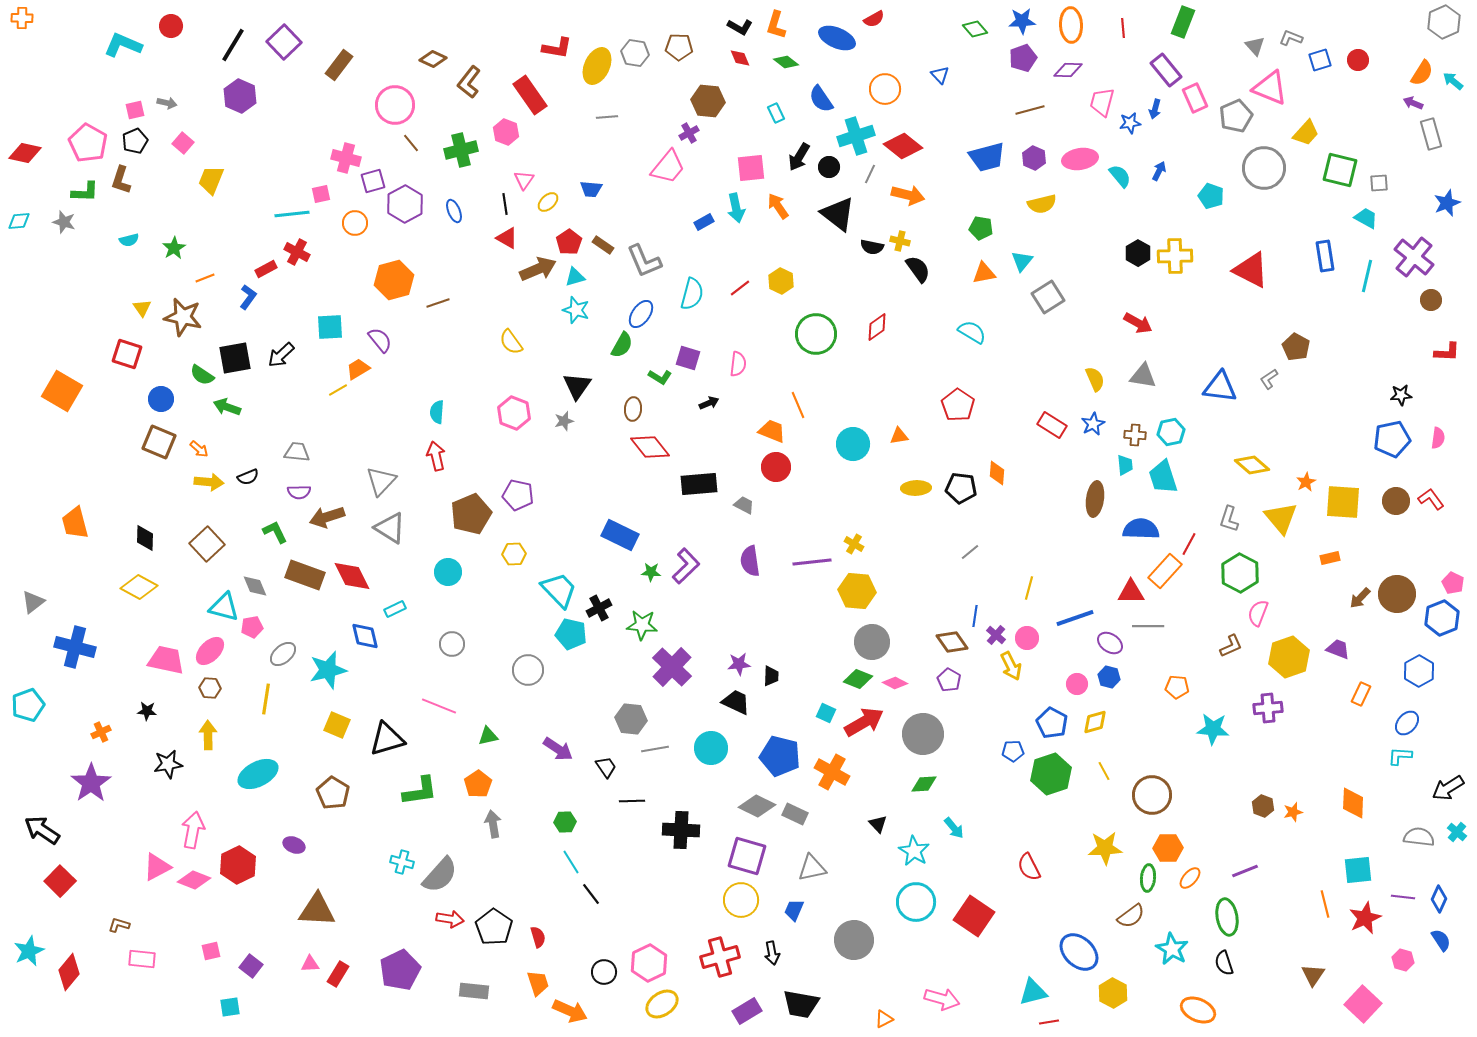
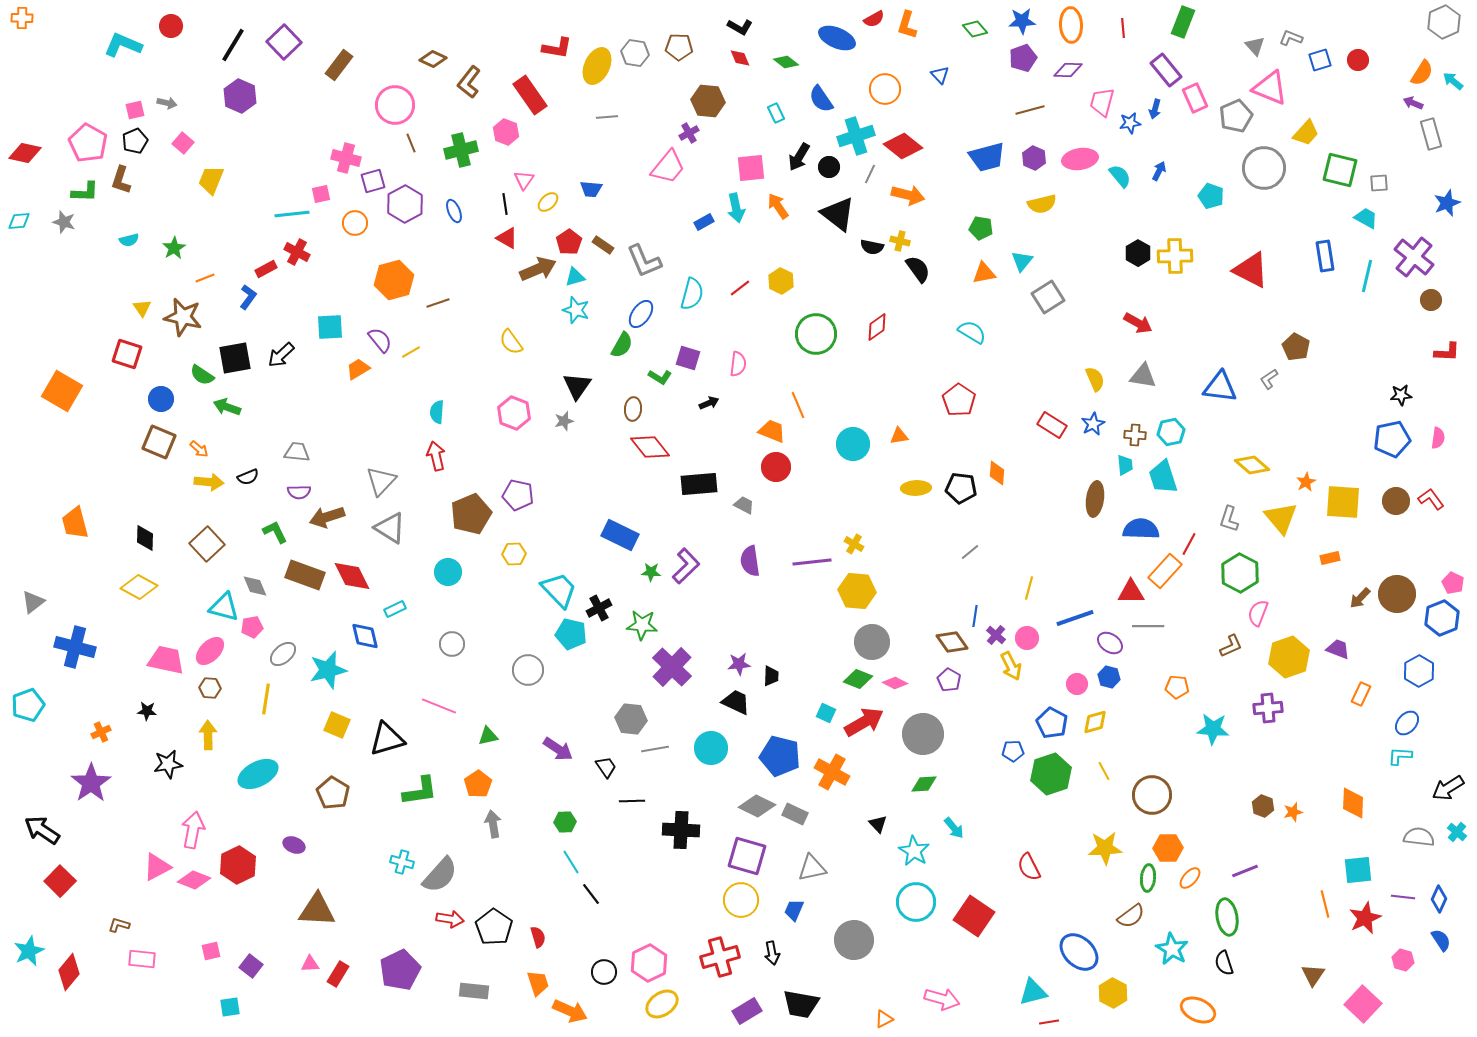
orange L-shape at (776, 25): moved 131 px right
brown line at (411, 143): rotated 18 degrees clockwise
yellow line at (338, 390): moved 73 px right, 38 px up
red pentagon at (958, 405): moved 1 px right, 5 px up
